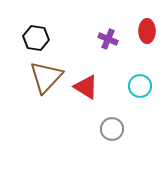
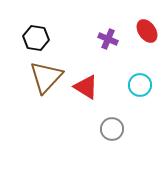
red ellipse: rotated 35 degrees counterclockwise
cyan circle: moved 1 px up
